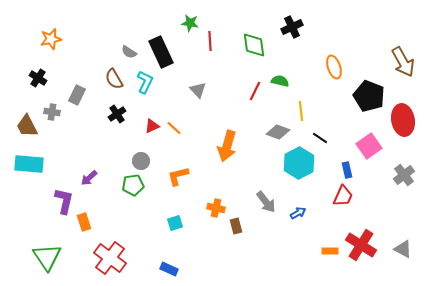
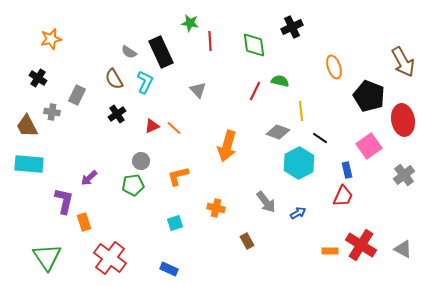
brown rectangle at (236, 226): moved 11 px right, 15 px down; rotated 14 degrees counterclockwise
